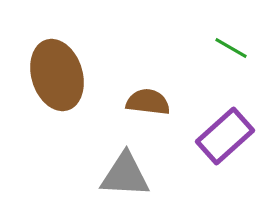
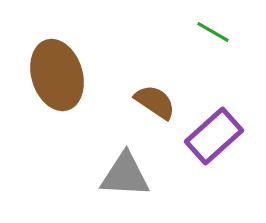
green line: moved 18 px left, 16 px up
brown semicircle: moved 7 px right; rotated 27 degrees clockwise
purple rectangle: moved 11 px left
